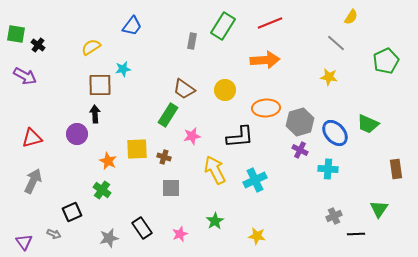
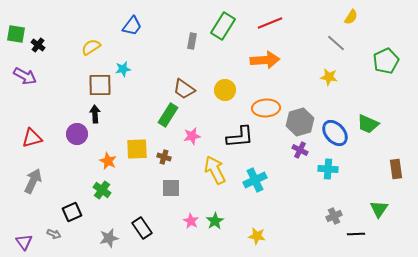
pink star at (180, 234): moved 11 px right, 13 px up; rotated 21 degrees counterclockwise
